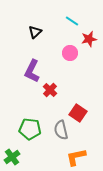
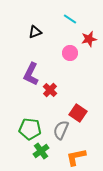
cyan line: moved 2 px left, 2 px up
black triangle: rotated 24 degrees clockwise
purple L-shape: moved 1 px left, 3 px down
gray semicircle: rotated 36 degrees clockwise
green cross: moved 29 px right, 6 px up
